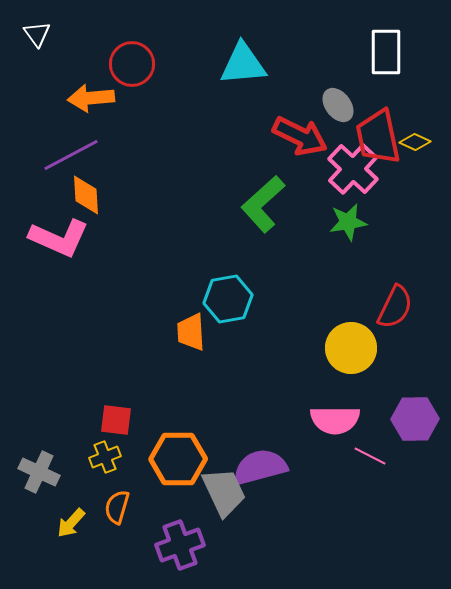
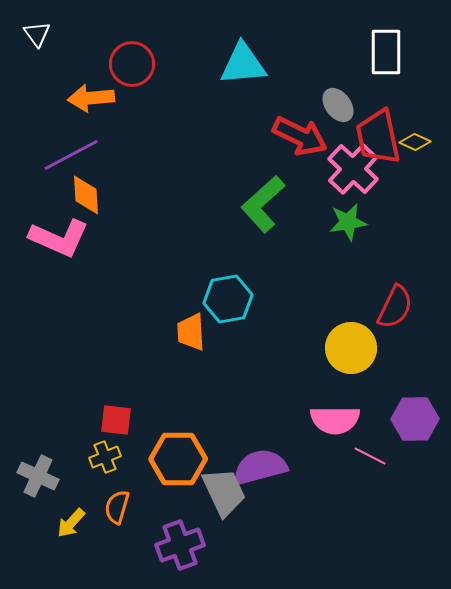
gray cross: moved 1 px left, 4 px down
